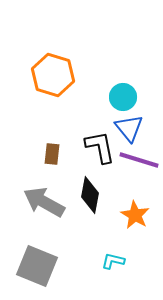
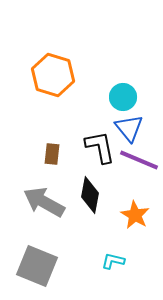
purple line: rotated 6 degrees clockwise
